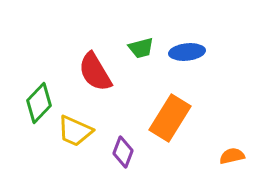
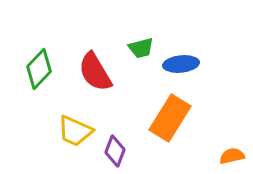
blue ellipse: moved 6 px left, 12 px down
green diamond: moved 34 px up
purple diamond: moved 8 px left, 1 px up
